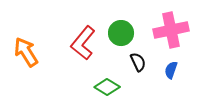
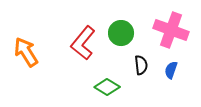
pink cross: rotated 32 degrees clockwise
black semicircle: moved 3 px right, 3 px down; rotated 18 degrees clockwise
